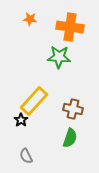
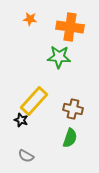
black star: rotated 16 degrees counterclockwise
gray semicircle: rotated 35 degrees counterclockwise
